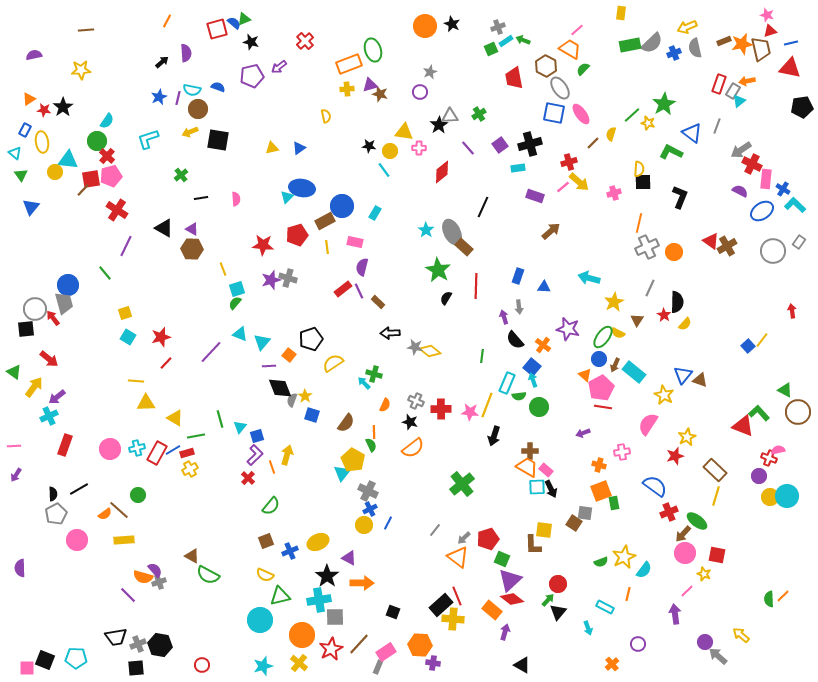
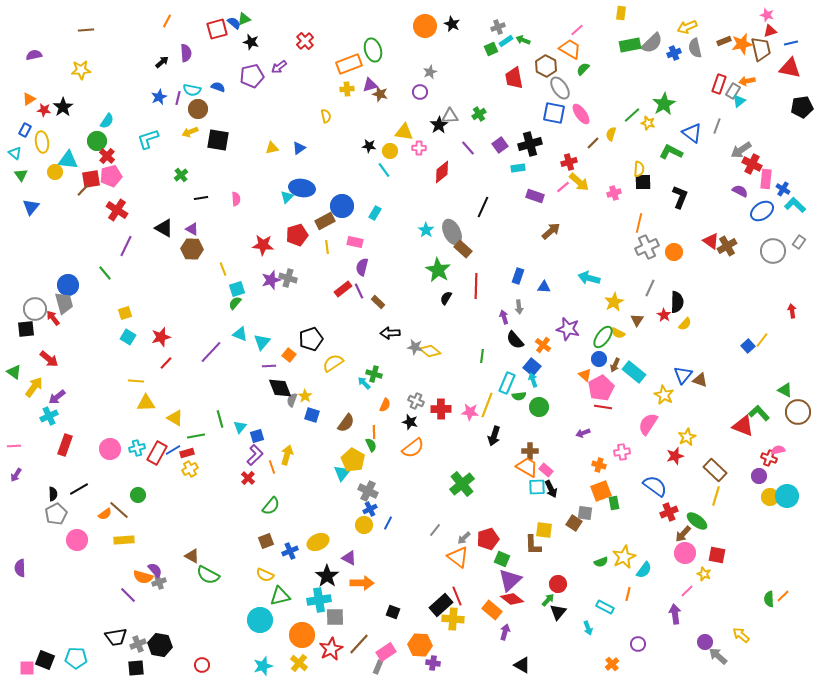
brown rectangle at (464, 247): moved 1 px left, 2 px down
